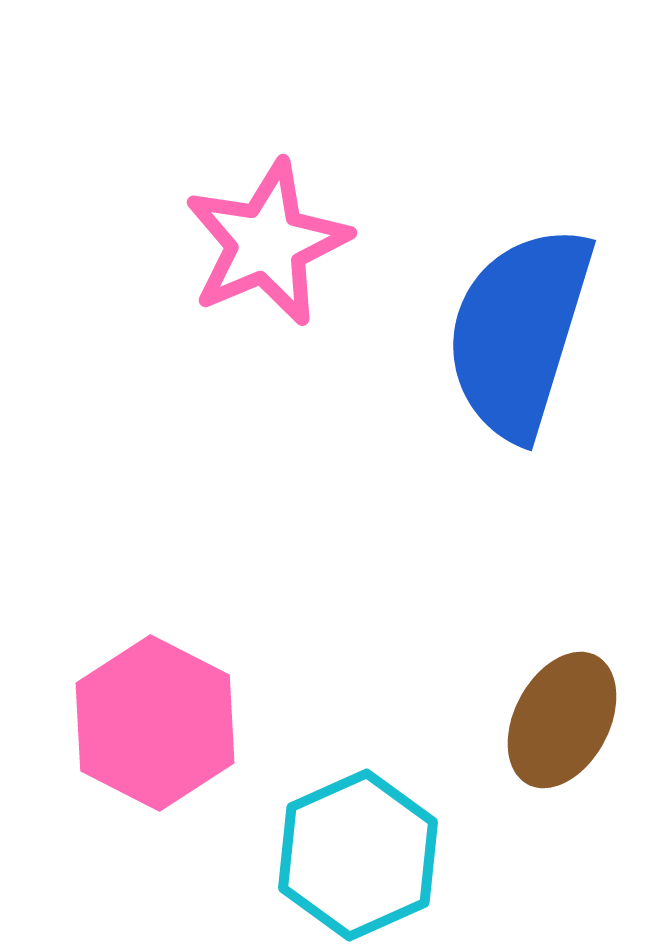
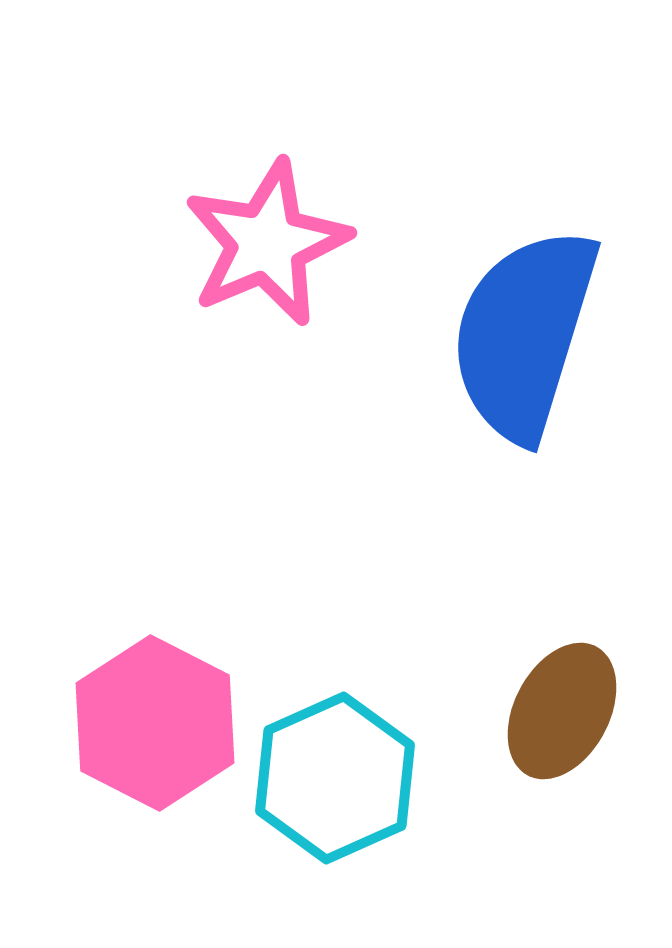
blue semicircle: moved 5 px right, 2 px down
brown ellipse: moved 9 px up
cyan hexagon: moved 23 px left, 77 px up
